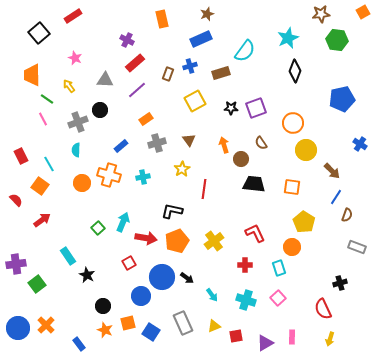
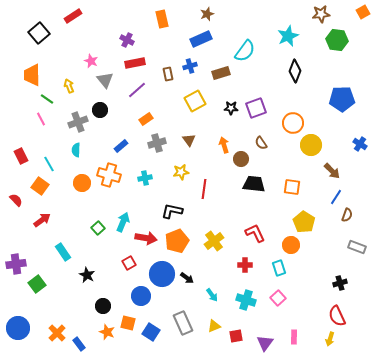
cyan star at (288, 38): moved 2 px up
pink star at (75, 58): moved 16 px right, 3 px down
red rectangle at (135, 63): rotated 30 degrees clockwise
brown rectangle at (168, 74): rotated 32 degrees counterclockwise
gray triangle at (105, 80): rotated 48 degrees clockwise
yellow arrow at (69, 86): rotated 16 degrees clockwise
blue pentagon at (342, 99): rotated 10 degrees clockwise
pink line at (43, 119): moved 2 px left
yellow circle at (306, 150): moved 5 px right, 5 px up
yellow star at (182, 169): moved 1 px left, 3 px down; rotated 21 degrees clockwise
cyan cross at (143, 177): moved 2 px right, 1 px down
orange circle at (292, 247): moved 1 px left, 2 px up
cyan rectangle at (68, 256): moved 5 px left, 4 px up
blue circle at (162, 277): moved 3 px up
red semicircle at (323, 309): moved 14 px right, 7 px down
orange square at (128, 323): rotated 28 degrees clockwise
orange cross at (46, 325): moved 11 px right, 8 px down
orange star at (105, 330): moved 2 px right, 2 px down
pink rectangle at (292, 337): moved 2 px right
purple triangle at (265, 343): rotated 24 degrees counterclockwise
